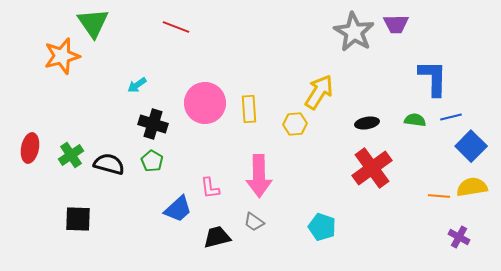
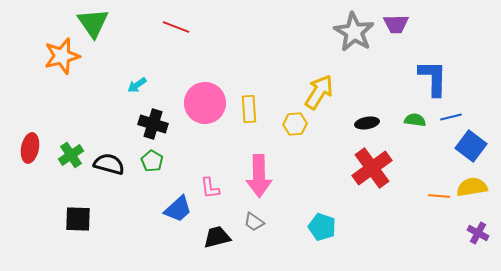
blue square: rotated 8 degrees counterclockwise
purple cross: moved 19 px right, 4 px up
